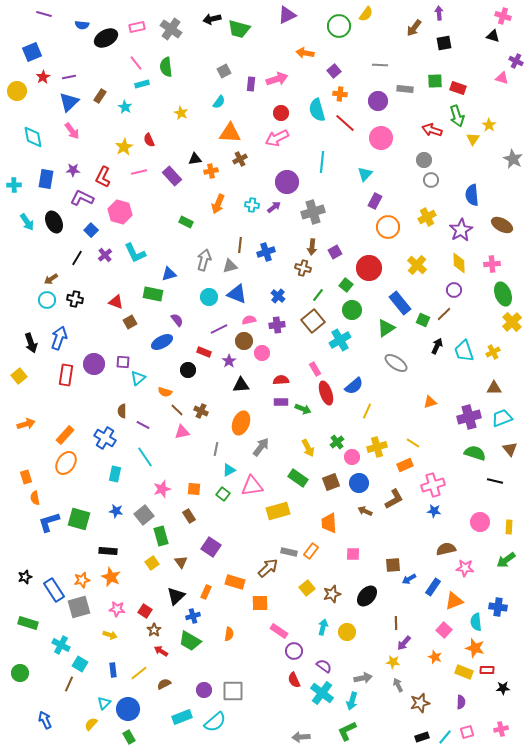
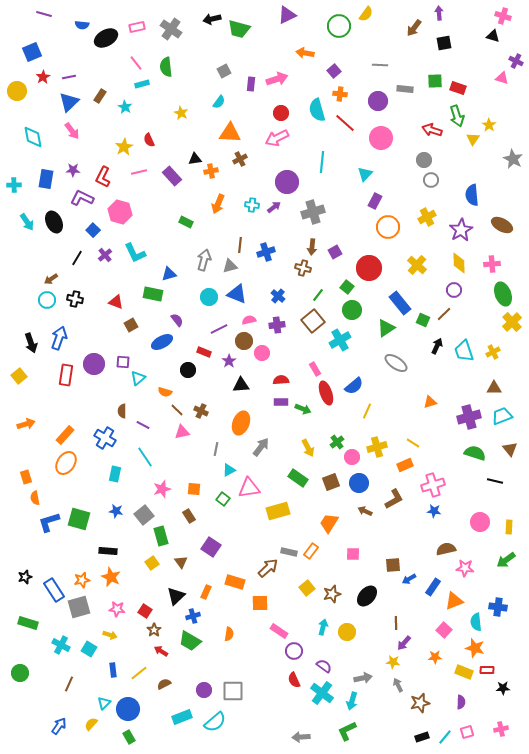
blue square at (91, 230): moved 2 px right
green square at (346, 285): moved 1 px right, 2 px down
brown square at (130, 322): moved 1 px right, 3 px down
cyan trapezoid at (502, 418): moved 2 px up
pink triangle at (252, 486): moved 3 px left, 2 px down
green square at (223, 494): moved 5 px down
orange trapezoid at (329, 523): rotated 35 degrees clockwise
orange star at (435, 657): rotated 24 degrees counterclockwise
cyan square at (80, 664): moved 9 px right, 15 px up
blue arrow at (45, 720): moved 14 px right, 6 px down; rotated 60 degrees clockwise
